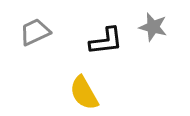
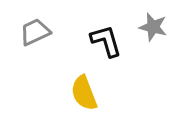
black L-shape: rotated 99 degrees counterclockwise
yellow semicircle: rotated 9 degrees clockwise
